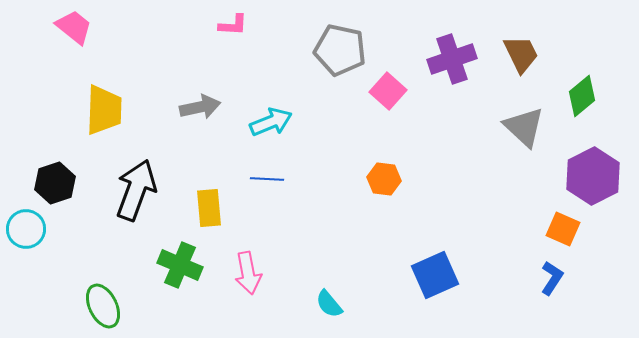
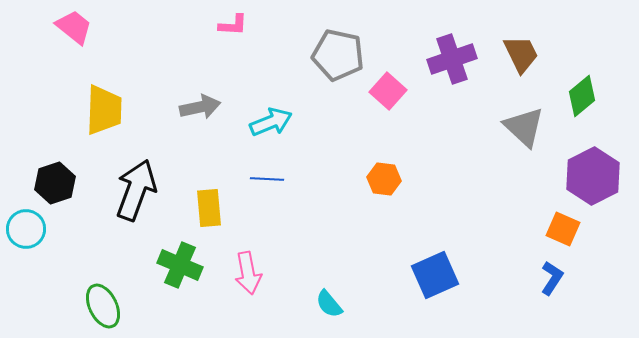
gray pentagon: moved 2 px left, 5 px down
